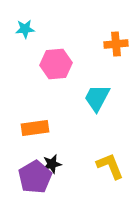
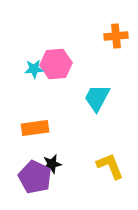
cyan star: moved 9 px right, 40 px down
orange cross: moved 8 px up
purple pentagon: rotated 16 degrees counterclockwise
